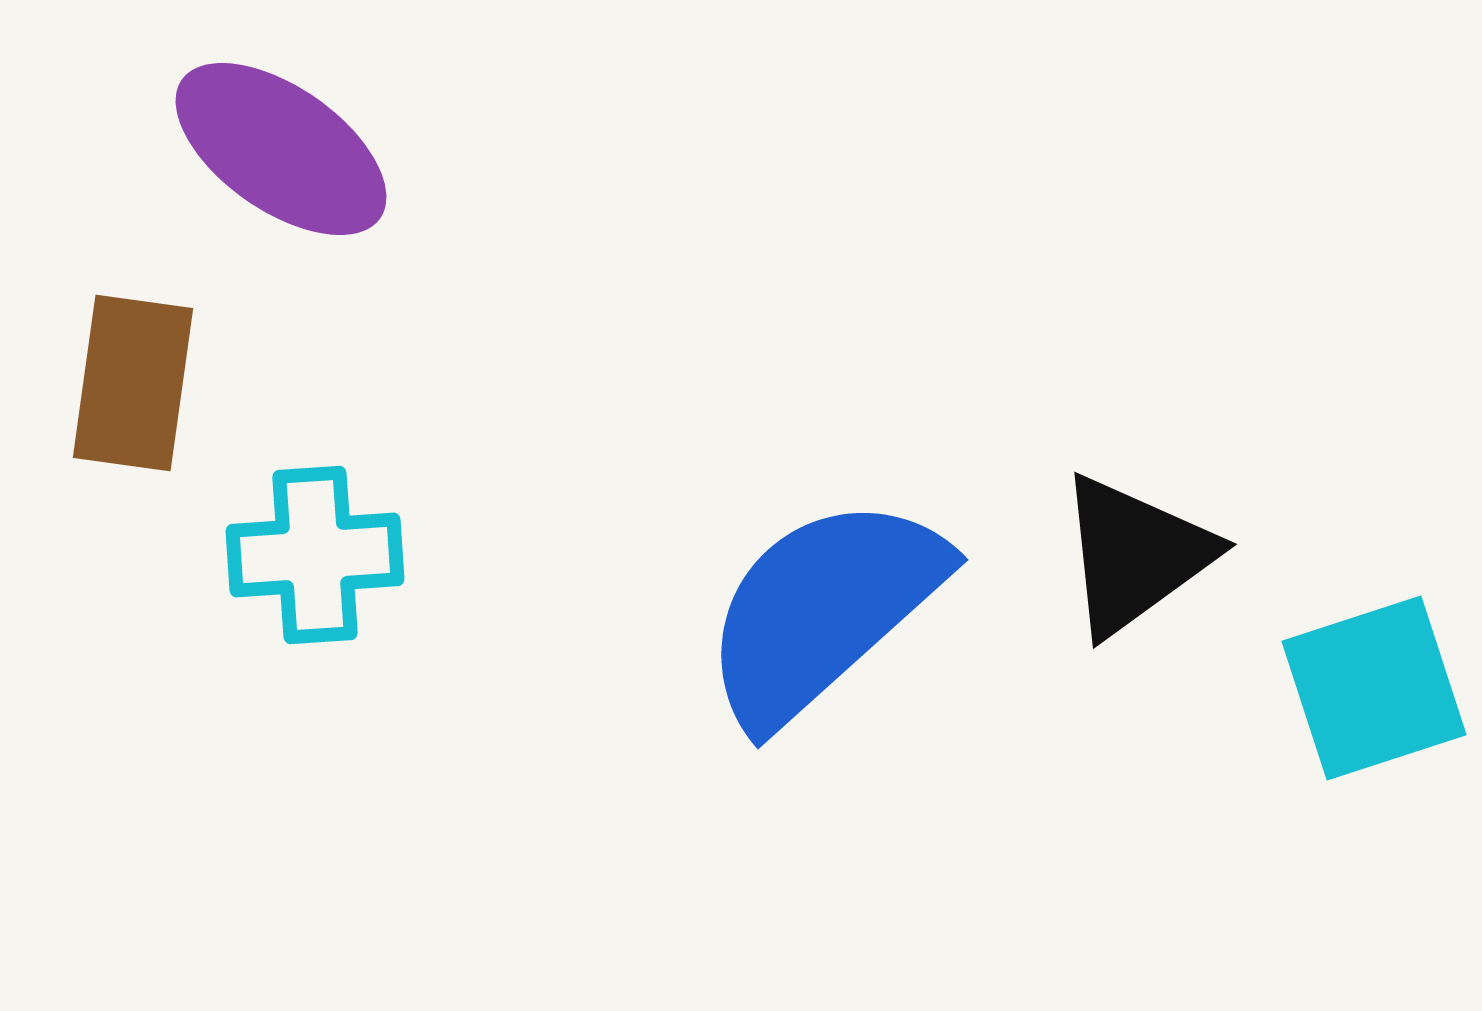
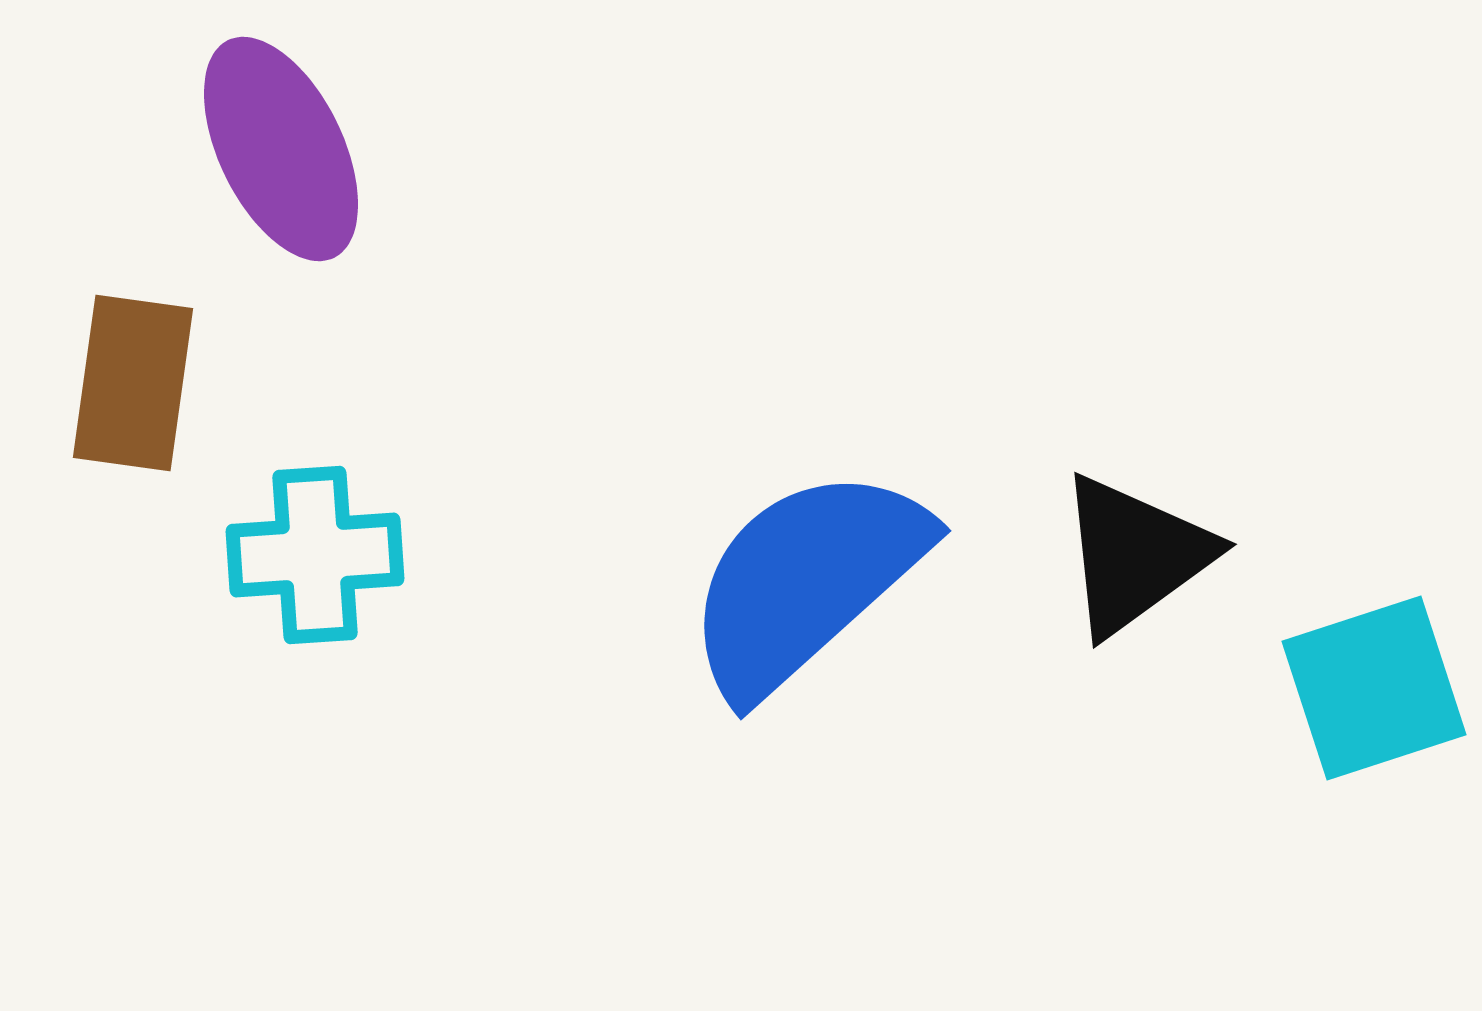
purple ellipse: rotated 29 degrees clockwise
blue semicircle: moved 17 px left, 29 px up
